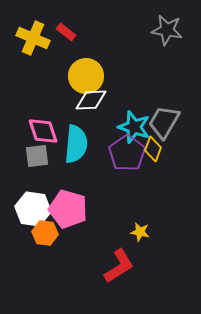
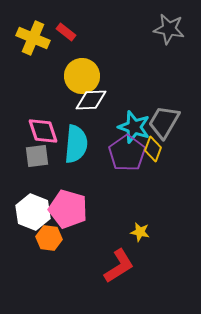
gray star: moved 2 px right, 1 px up
yellow circle: moved 4 px left
white hexagon: moved 3 px down; rotated 12 degrees clockwise
orange hexagon: moved 4 px right, 5 px down
